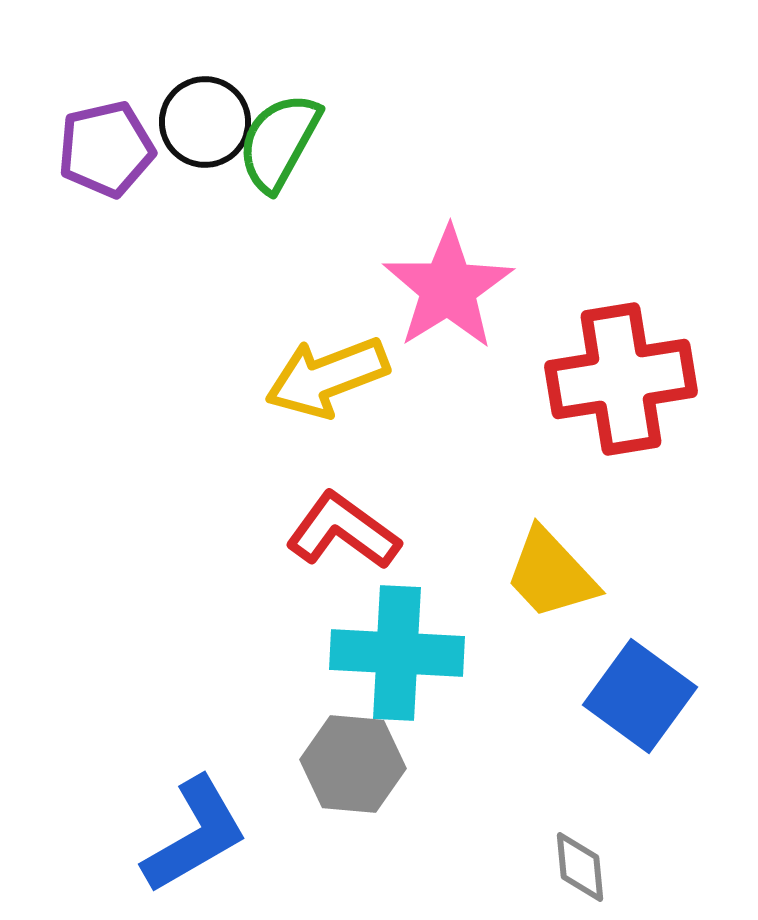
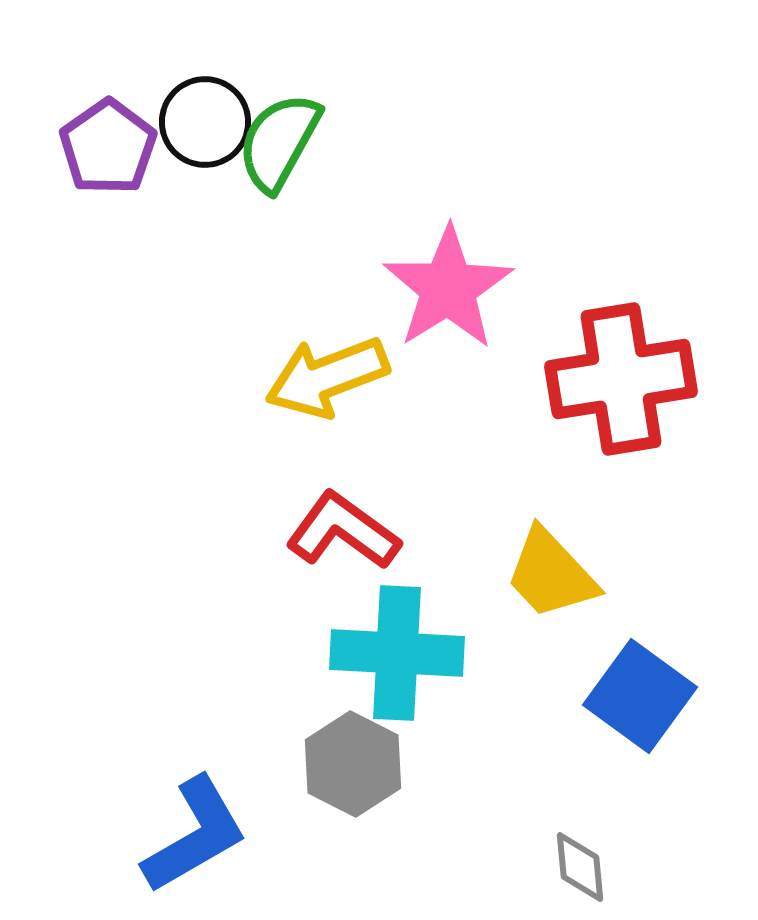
purple pentagon: moved 2 px right, 2 px up; rotated 22 degrees counterclockwise
gray hexagon: rotated 22 degrees clockwise
